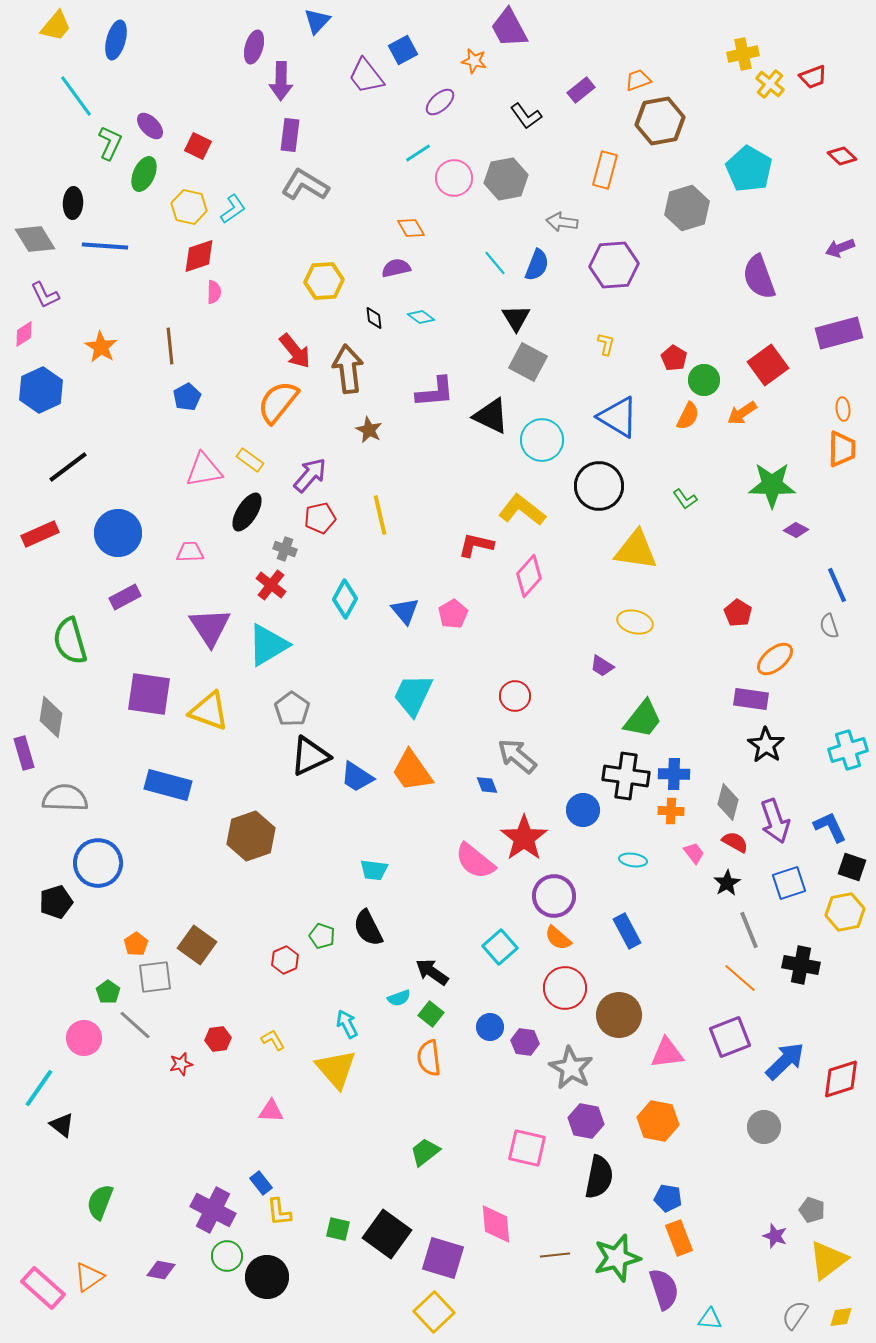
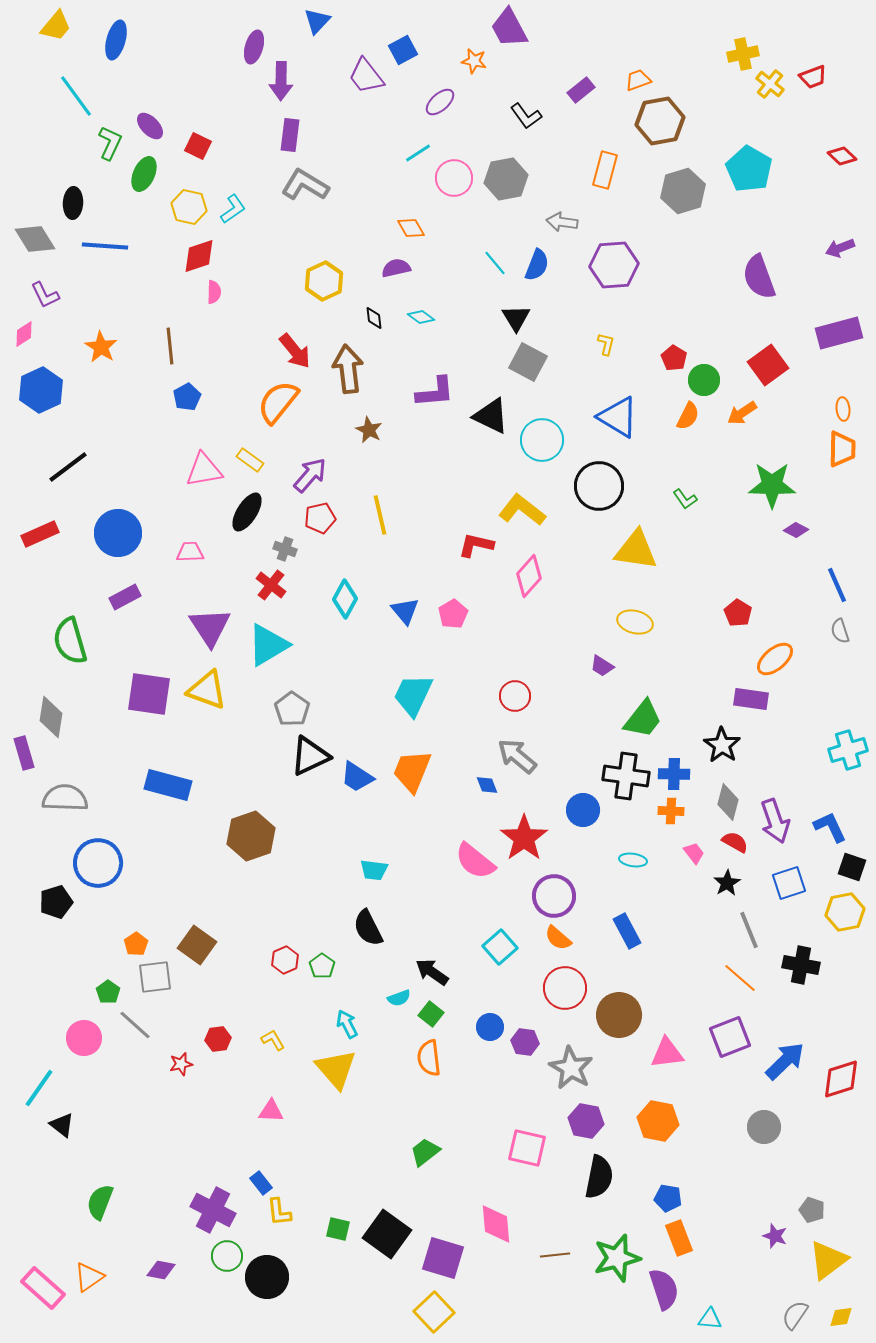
gray hexagon at (687, 208): moved 4 px left, 17 px up
yellow hexagon at (324, 281): rotated 21 degrees counterclockwise
gray semicircle at (829, 626): moved 11 px right, 5 px down
yellow triangle at (209, 711): moved 2 px left, 21 px up
black star at (766, 745): moved 44 px left
orange trapezoid at (412, 771): rotated 57 degrees clockwise
green pentagon at (322, 936): moved 30 px down; rotated 15 degrees clockwise
